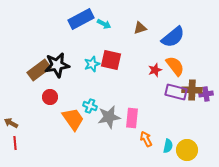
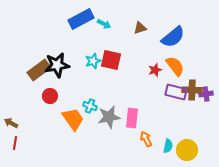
cyan star: moved 1 px right, 3 px up
red circle: moved 1 px up
red line: rotated 16 degrees clockwise
